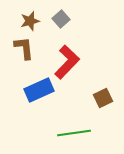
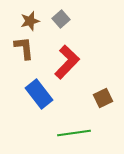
blue rectangle: moved 4 px down; rotated 76 degrees clockwise
